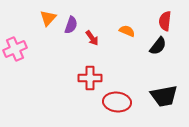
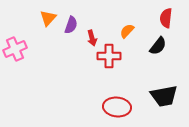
red semicircle: moved 1 px right, 3 px up
orange semicircle: rotated 70 degrees counterclockwise
red arrow: rotated 21 degrees clockwise
red cross: moved 19 px right, 22 px up
red ellipse: moved 5 px down
